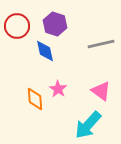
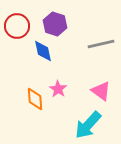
blue diamond: moved 2 px left
